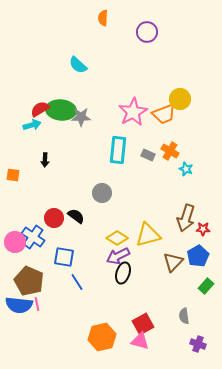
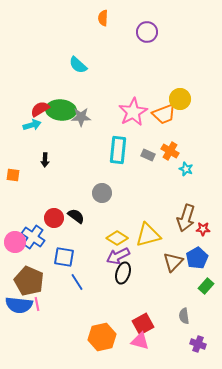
blue pentagon: moved 1 px left, 2 px down
